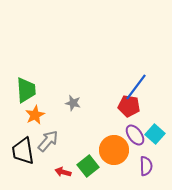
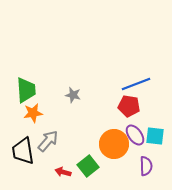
blue line: moved 3 px up; rotated 32 degrees clockwise
gray star: moved 8 px up
orange star: moved 2 px left, 2 px up; rotated 18 degrees clockwise
cyan square: moved 2 px down; rotated 36 degrees counterclockwise
orange circle: moved 6 px up
